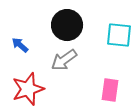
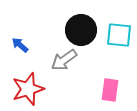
black circle: moved 14 px right, 5 px down
